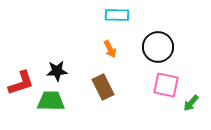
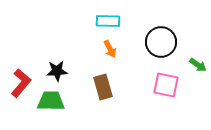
cyan rectangle: moved 9 px left, 6 px down
black circle: moved 3 px right, 5 px up
red L-shape: rotated 32 degrees counterclockwise
brown rectangle: rotated 10 degrees clockwise
green arrow: moved 7 px right, 38 px up; rotated 96 degrees counterclockwise
